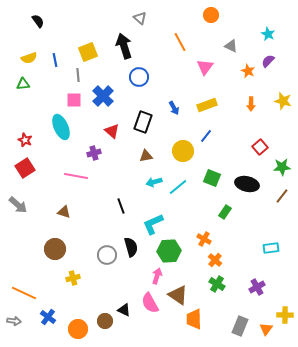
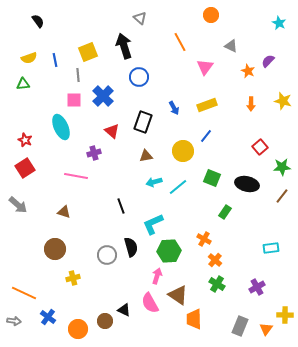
cyan star at (268, 34): moved 11 px right, 11 px up
